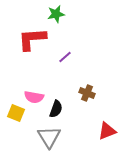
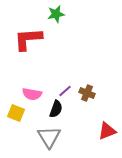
red L-shape: moved 4 px left
purple line: moved 34 px down
pink semicircle: moved 2 px left, 3 px up
